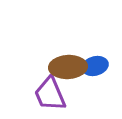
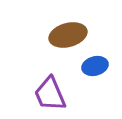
brown ellipse: moved 32 px up; rotated 12 degrees counterclockwise
